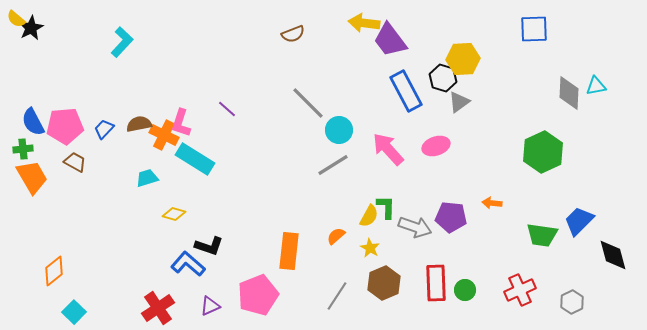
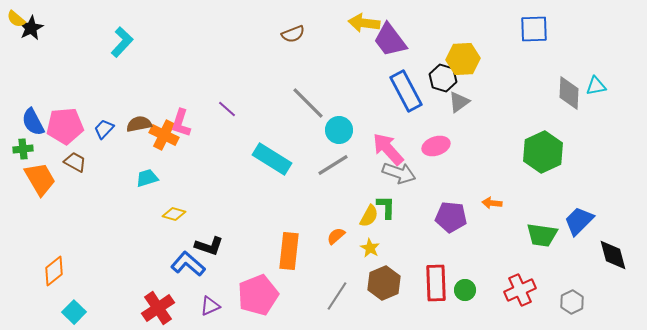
cyan rectangle at (195, 159): moved 77 px right
orange trapezoid at (32, 177): moved 8 px right, 2 px down
gray arrow at (415, 227): moved 16 px left, 54 px up
